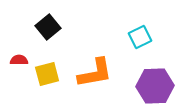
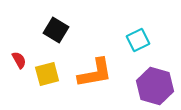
black square: moved 8 px right, 3 px down; rotated 20 degrees counterclockwise
cyan square: moved 2 px left, 3 px down
red semicircle: rotated 60 degrees clockwise
purple hexagon: rotated 18 degrees clockwise
